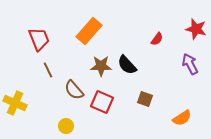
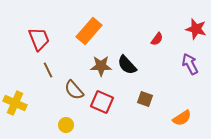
yellow circle: moved 1 px up
